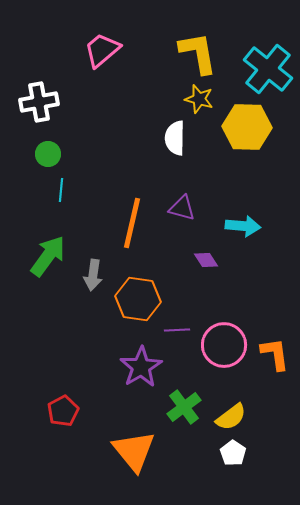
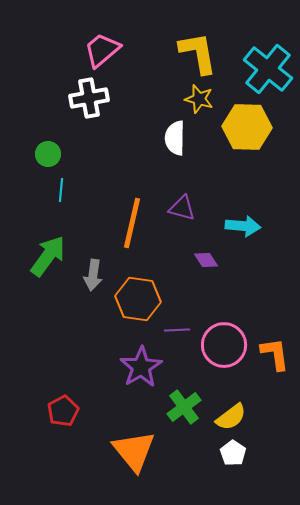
white cross: moved 50 px right, 4 px up
